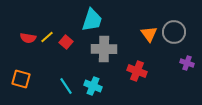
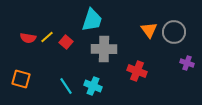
orange triangle: moved 4 px up
